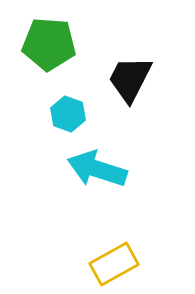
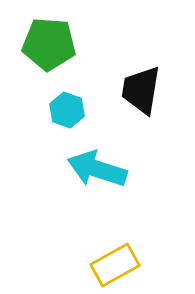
black trapezoid: moved 11 px right, 11 px down; rotated 18 degrees counterclockwise
cyan hexagon: moved 1 px left, 4 px up
yellow rectangle: moved 1 px right, 1 px down
